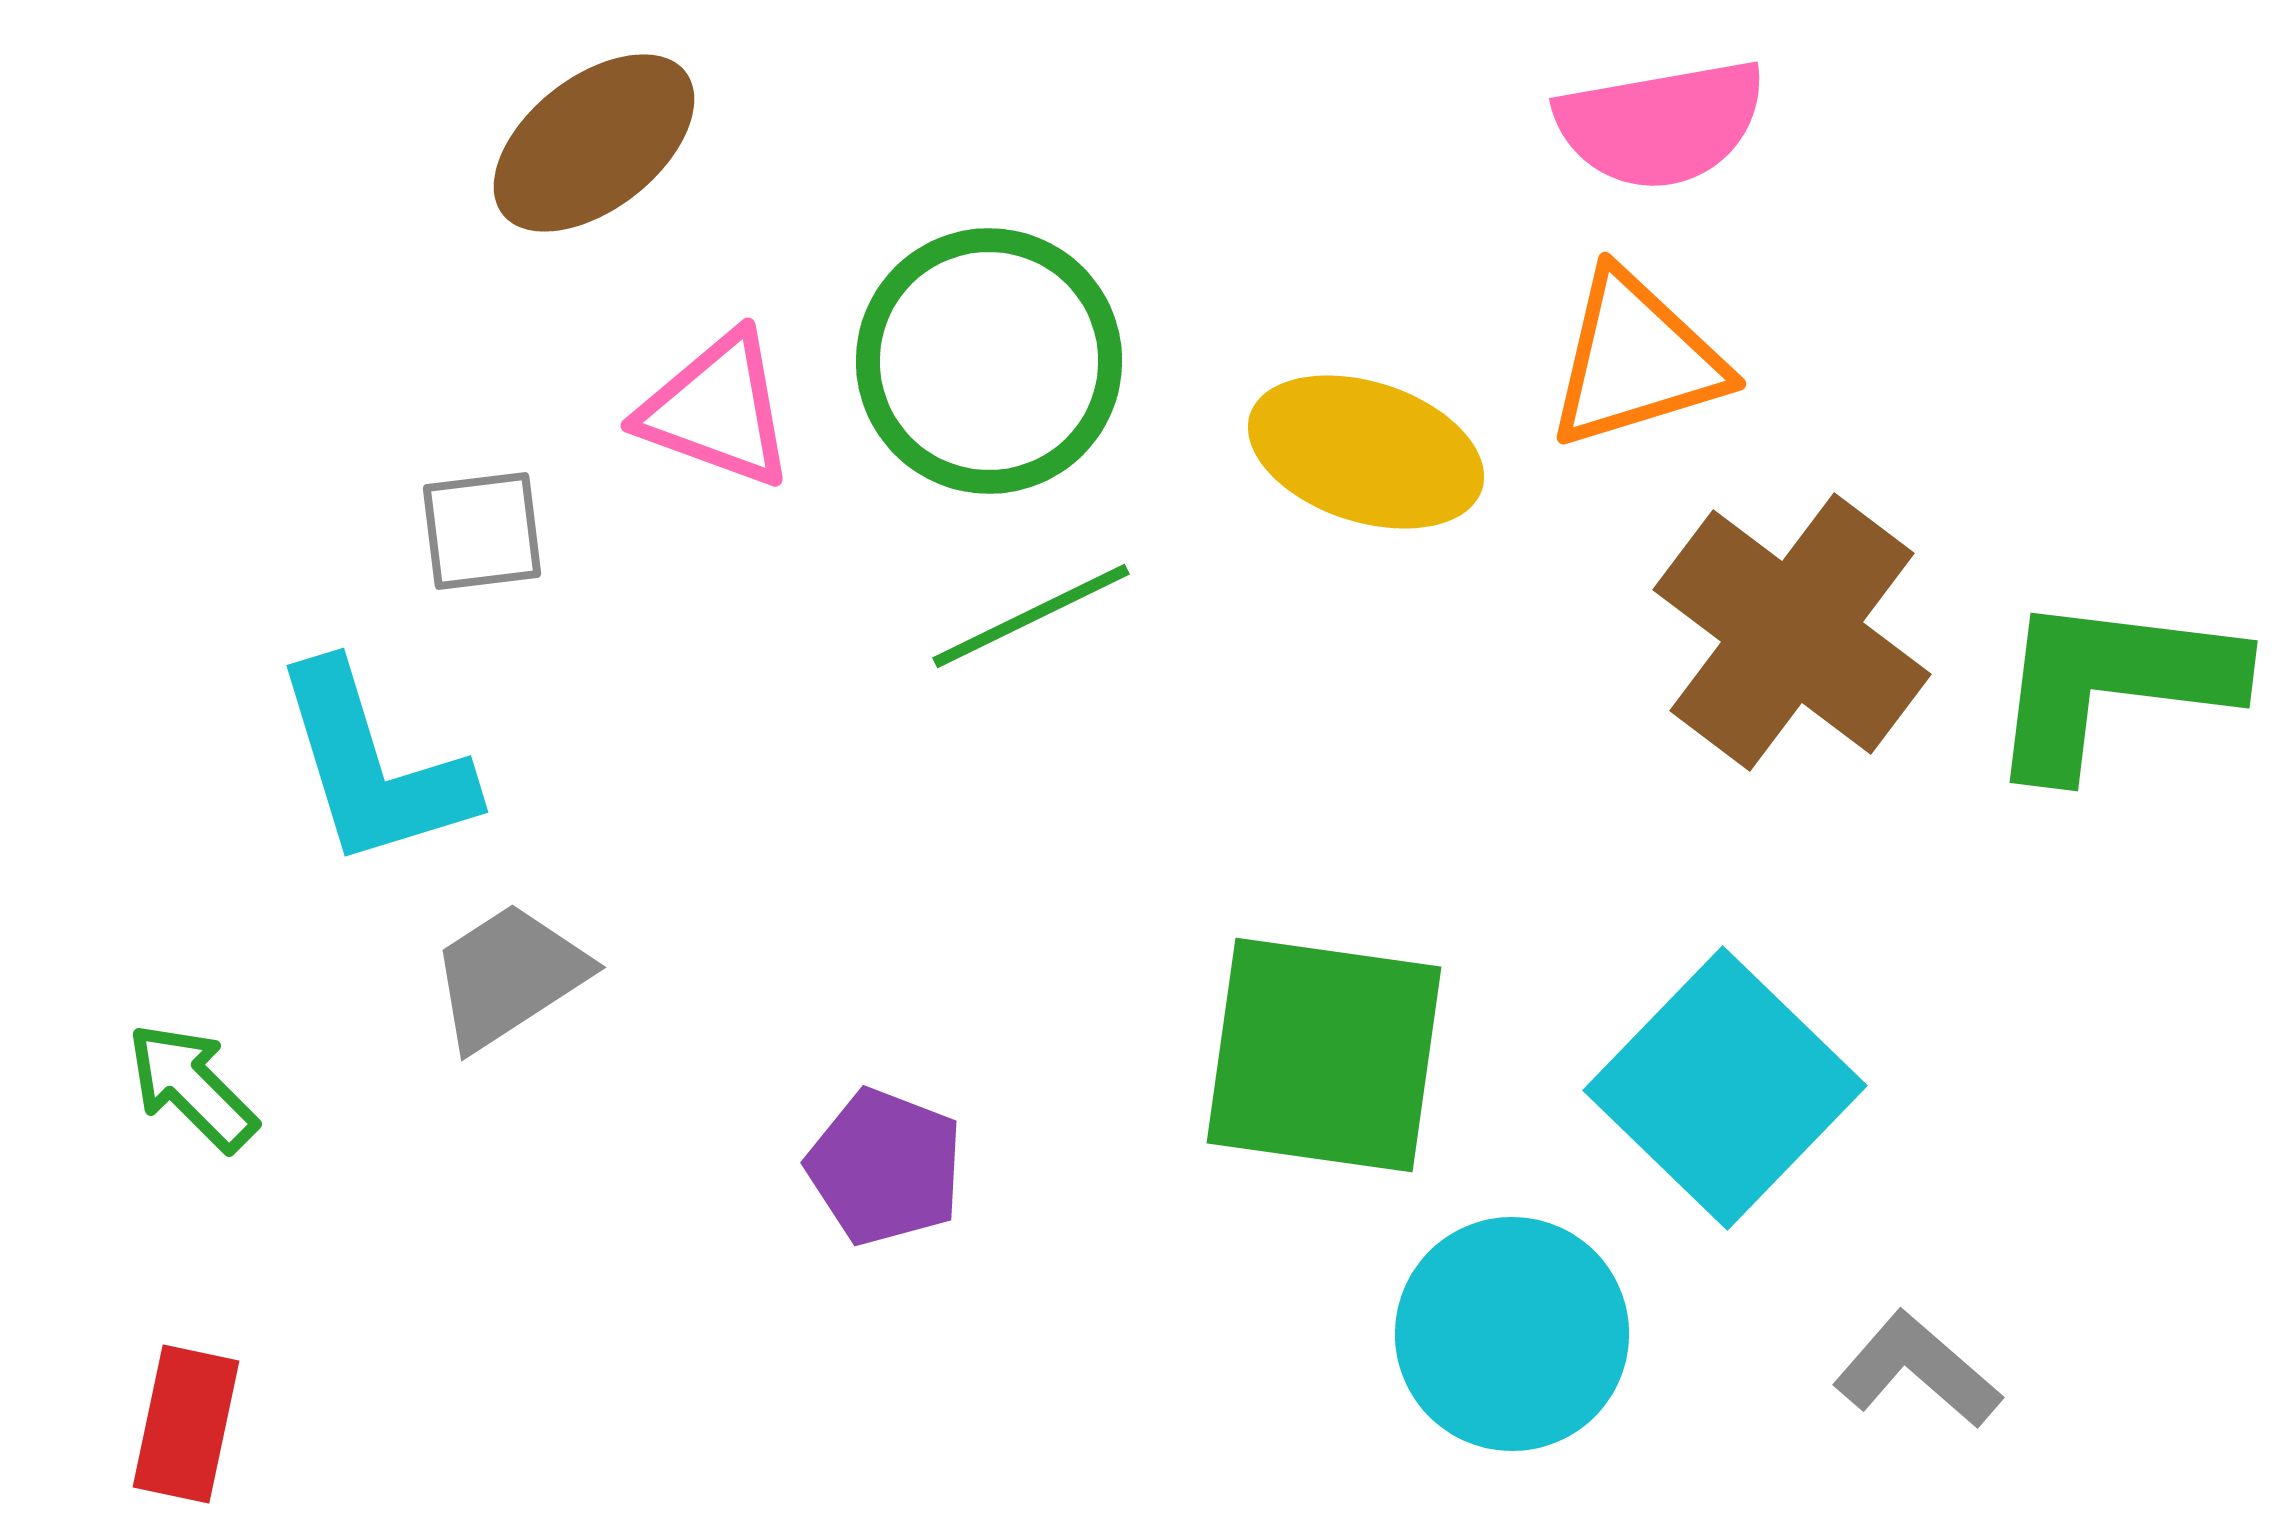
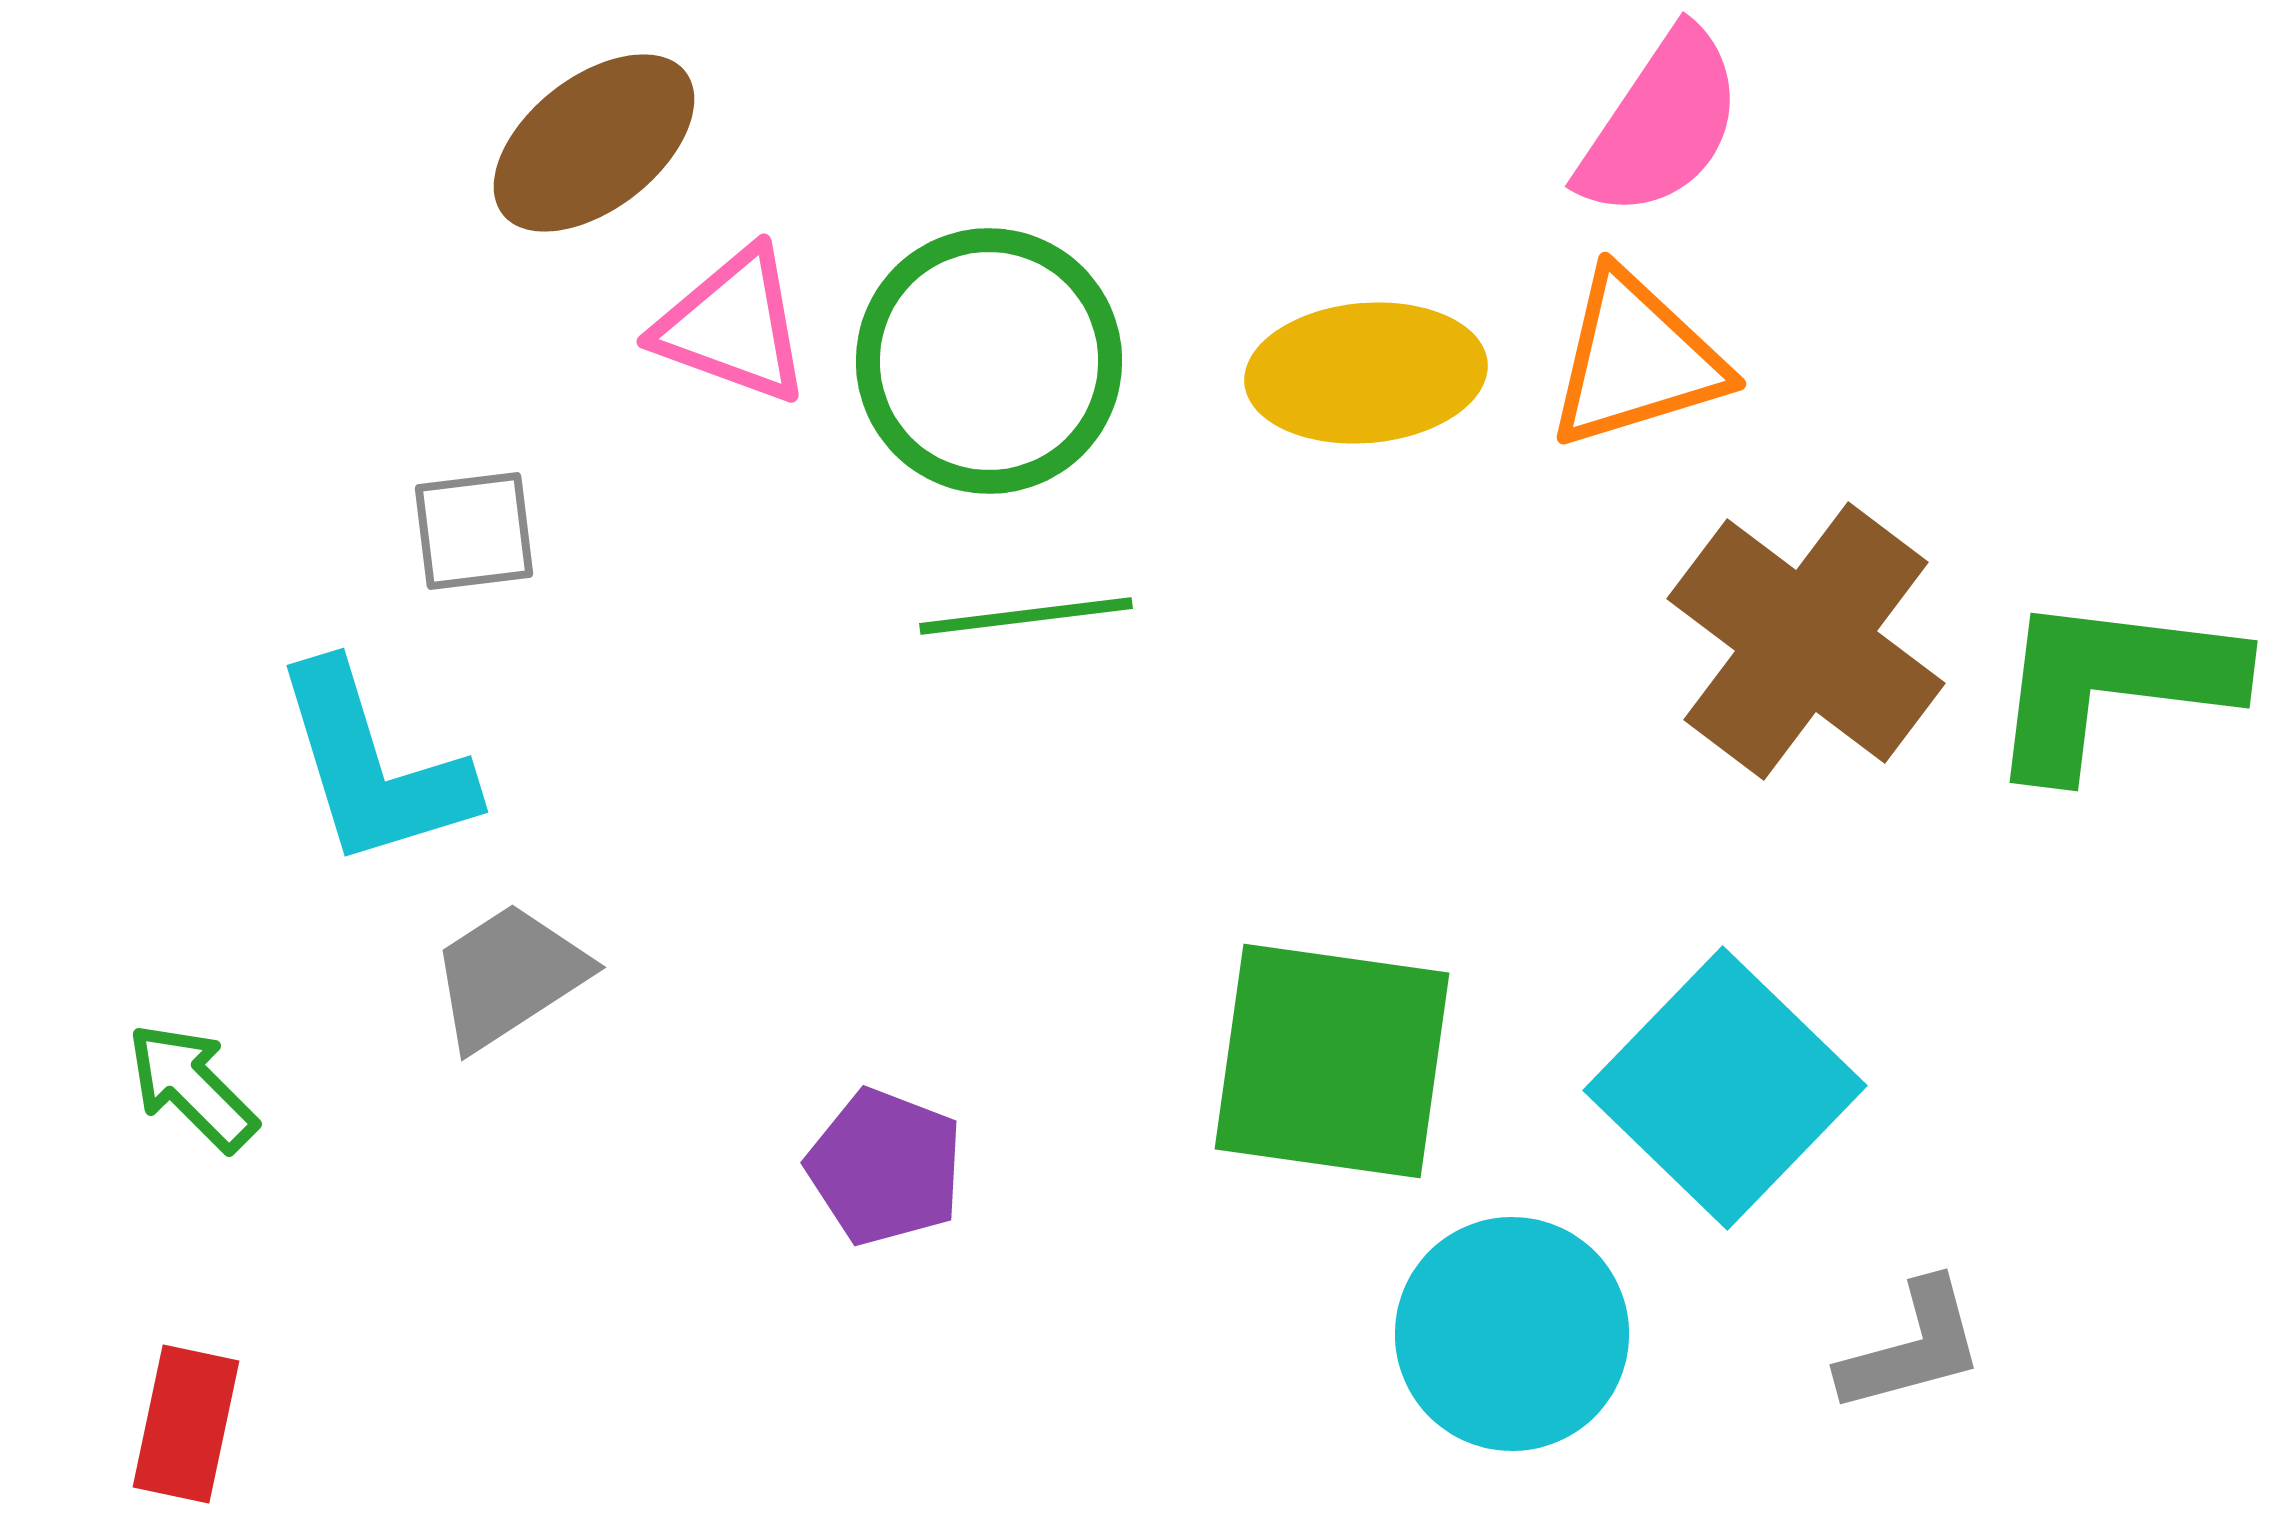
pink semicircle: rotated 46 degrees counterclockwise
pink triangle: moved 16 px right, 84 px up
yellow ellipse: moved 79 px up; rotated 23 degrees counterclockwise
gray square: moved 8 px left
green line: moved 5 px left; rotated 19 degrees clockwise
brown cross: moved 14 px right, 9 px down
green square: moved 8 px right, 6 px down
gray L-shape: moved 5 px left, 23 px up; rotated 124 degrees clockwise
